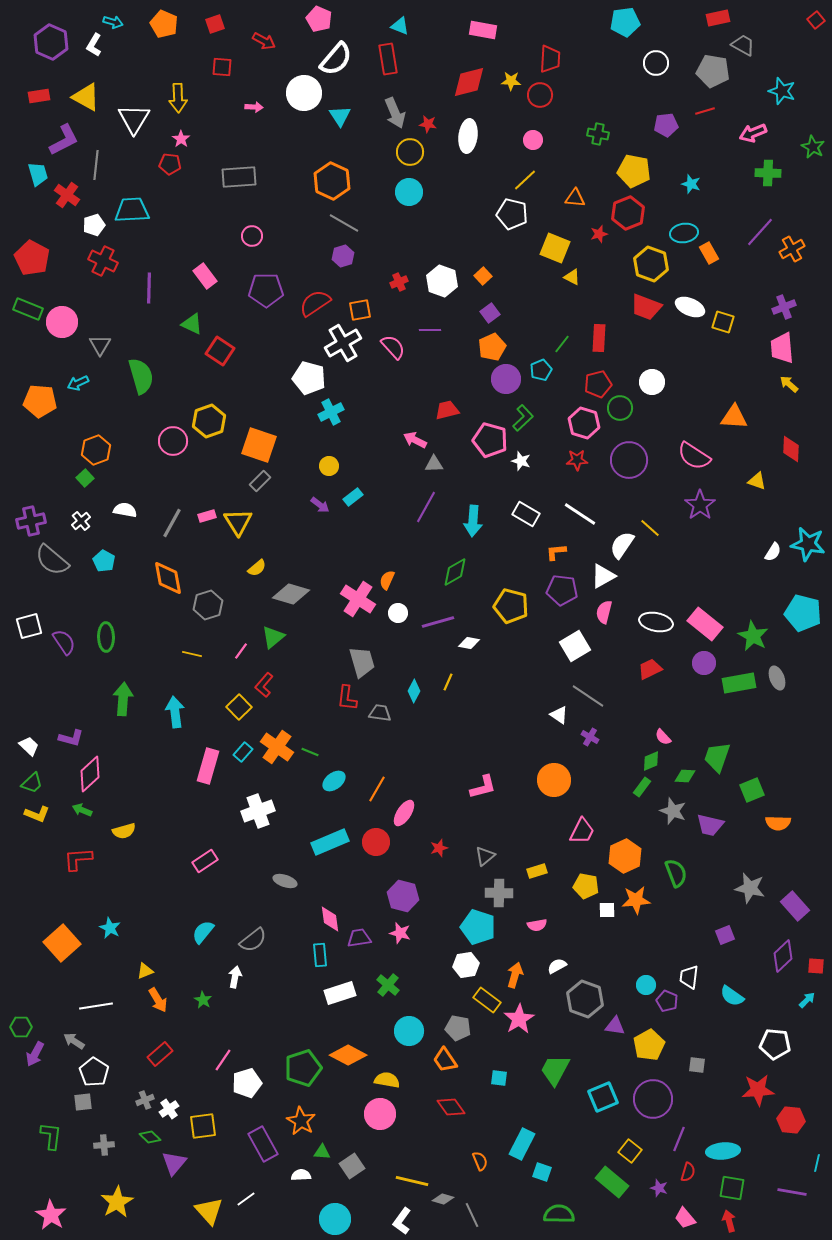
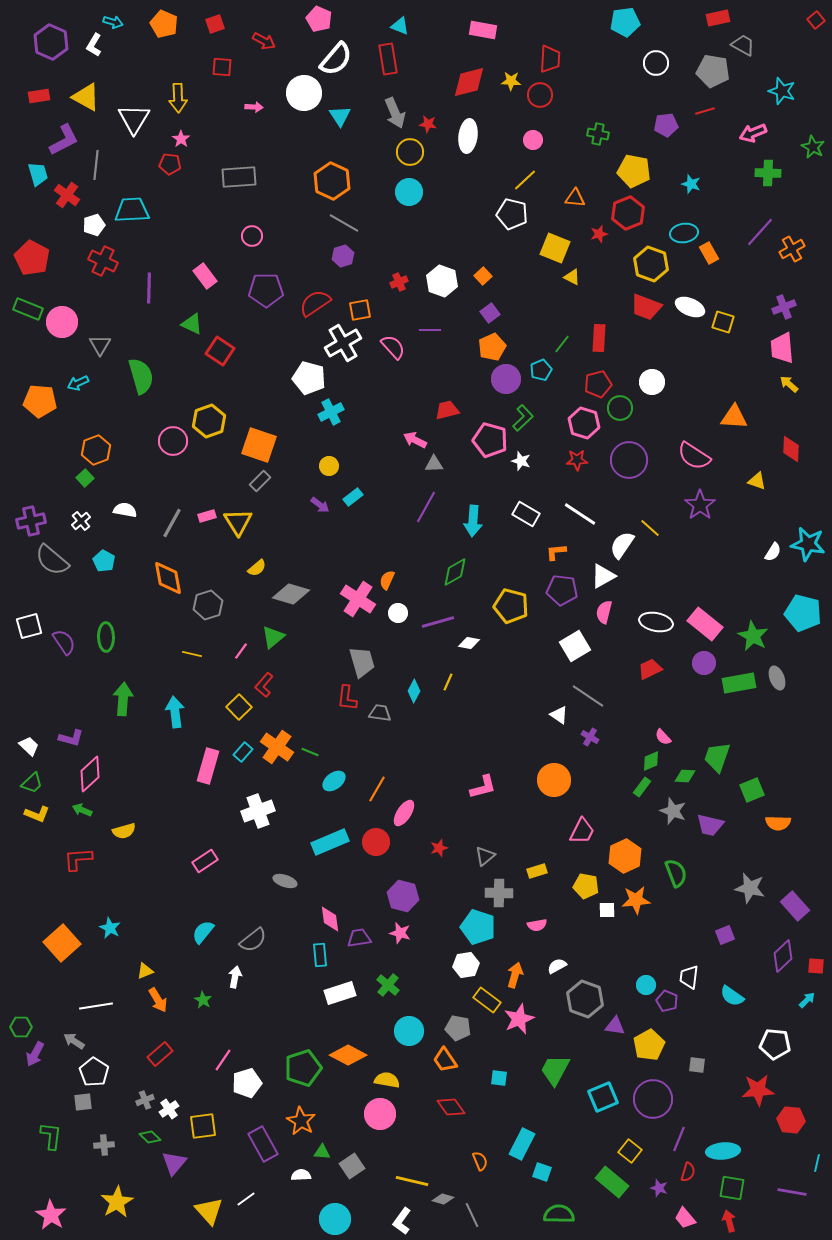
pink star at (519, 1019): rotated 8 degrees clockwise
